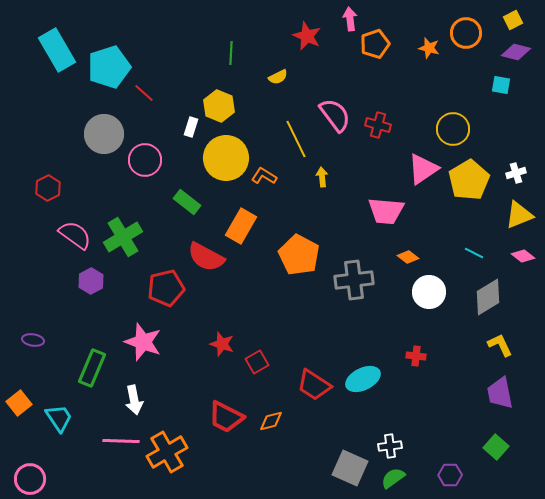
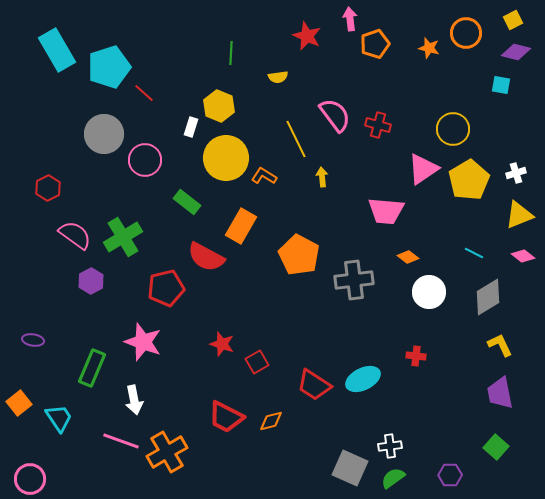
yellow semicircle at (278, 77): rotated 18 degrees clockwise
pink line at (121, 441): rotated 18 degrees clockwise
